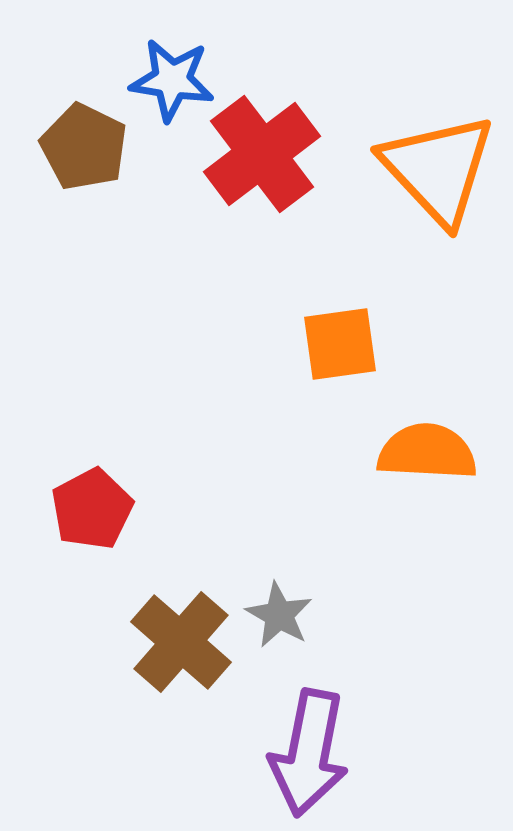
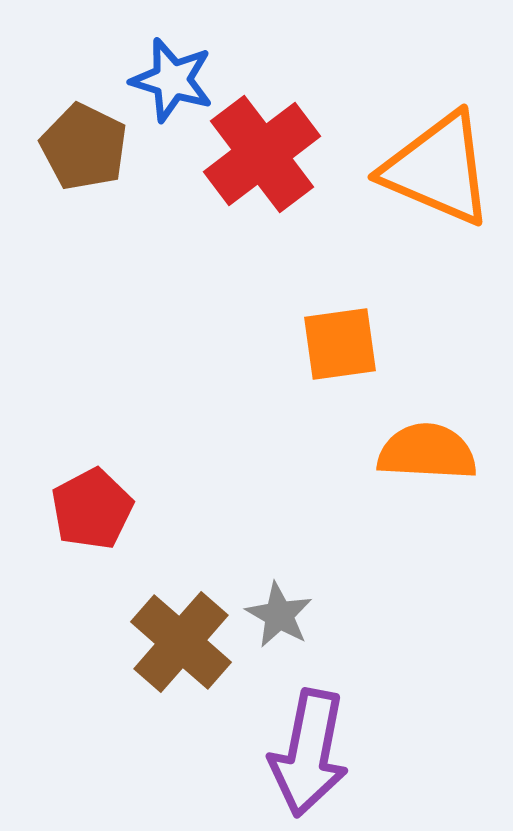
blue star: rotated 8 degrees clockwise
orange triangle: rotated 24 degrees counterclockwise
